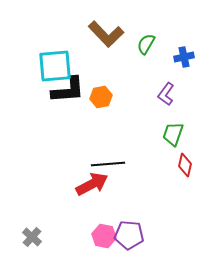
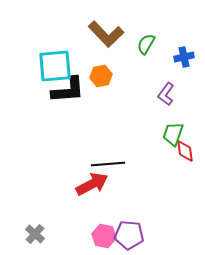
orange hexagon: moved 21 px up
red diamond: moved 14 px up; rotated 20 degrees counterclockwise
gray cross: moved 3 px right, 3 px up
